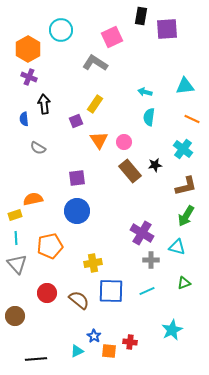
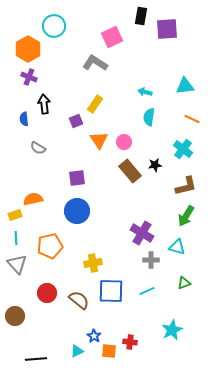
cyan circle at (61, 30): moved 7 px left, 4 px up
